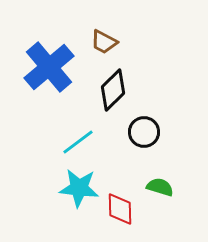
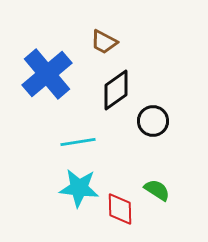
blue cross: moved 2 px left, 7 px down
black diamond: moved 3 px right; rotated 9 degrees clockwise
black circle: moved 9 px right, 11 px up
cyan line: rotated 28 degrees clockwise
green semicircle: moved 3 px left, 3 px down; rotated 16 degrees clockwise
